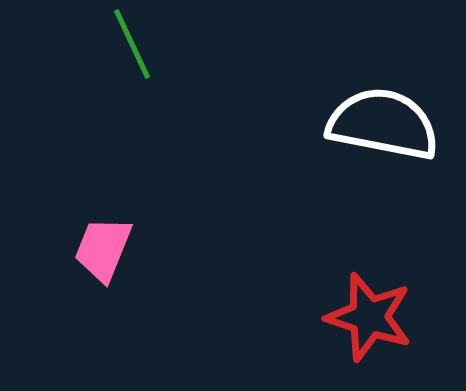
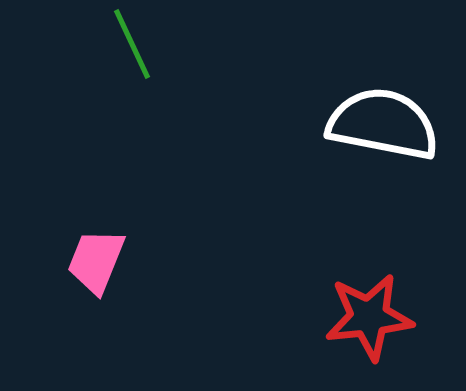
pink trapezoid: moved 7 px left, 12 px down
red star: rotated 24 degrees counterclockwise
